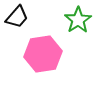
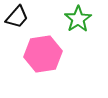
green star: moved 1 px up
